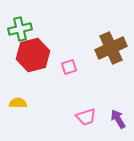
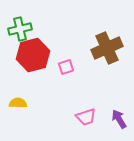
brown cross: moved 4 px left
pink square: moved 3 px left
purple arrow: moved 1 px right
